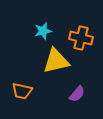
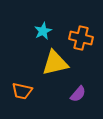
cyan star: rotated 12 degrees counterclockwise
yellow triangle: moved 1 px left, 2 px down
purple semicircle: moved 1 px right
